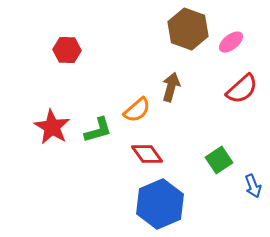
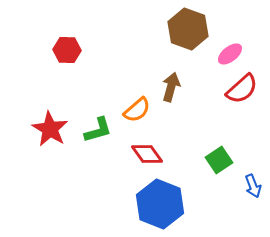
pink ellipse: moved 1 px left, 12 px down
red star: moved 2 px left, 2 px down
blue hexagon: rotated 15 degrees counterclockwise
